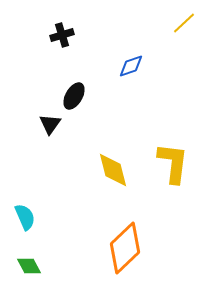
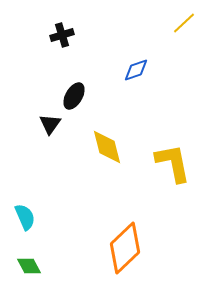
blue diamond: moved 5 px right, 4 px down
yellow L-shape: rotated 18 degrees counterclockwise
yellow diamond: moved 6 px left, 23 px up
